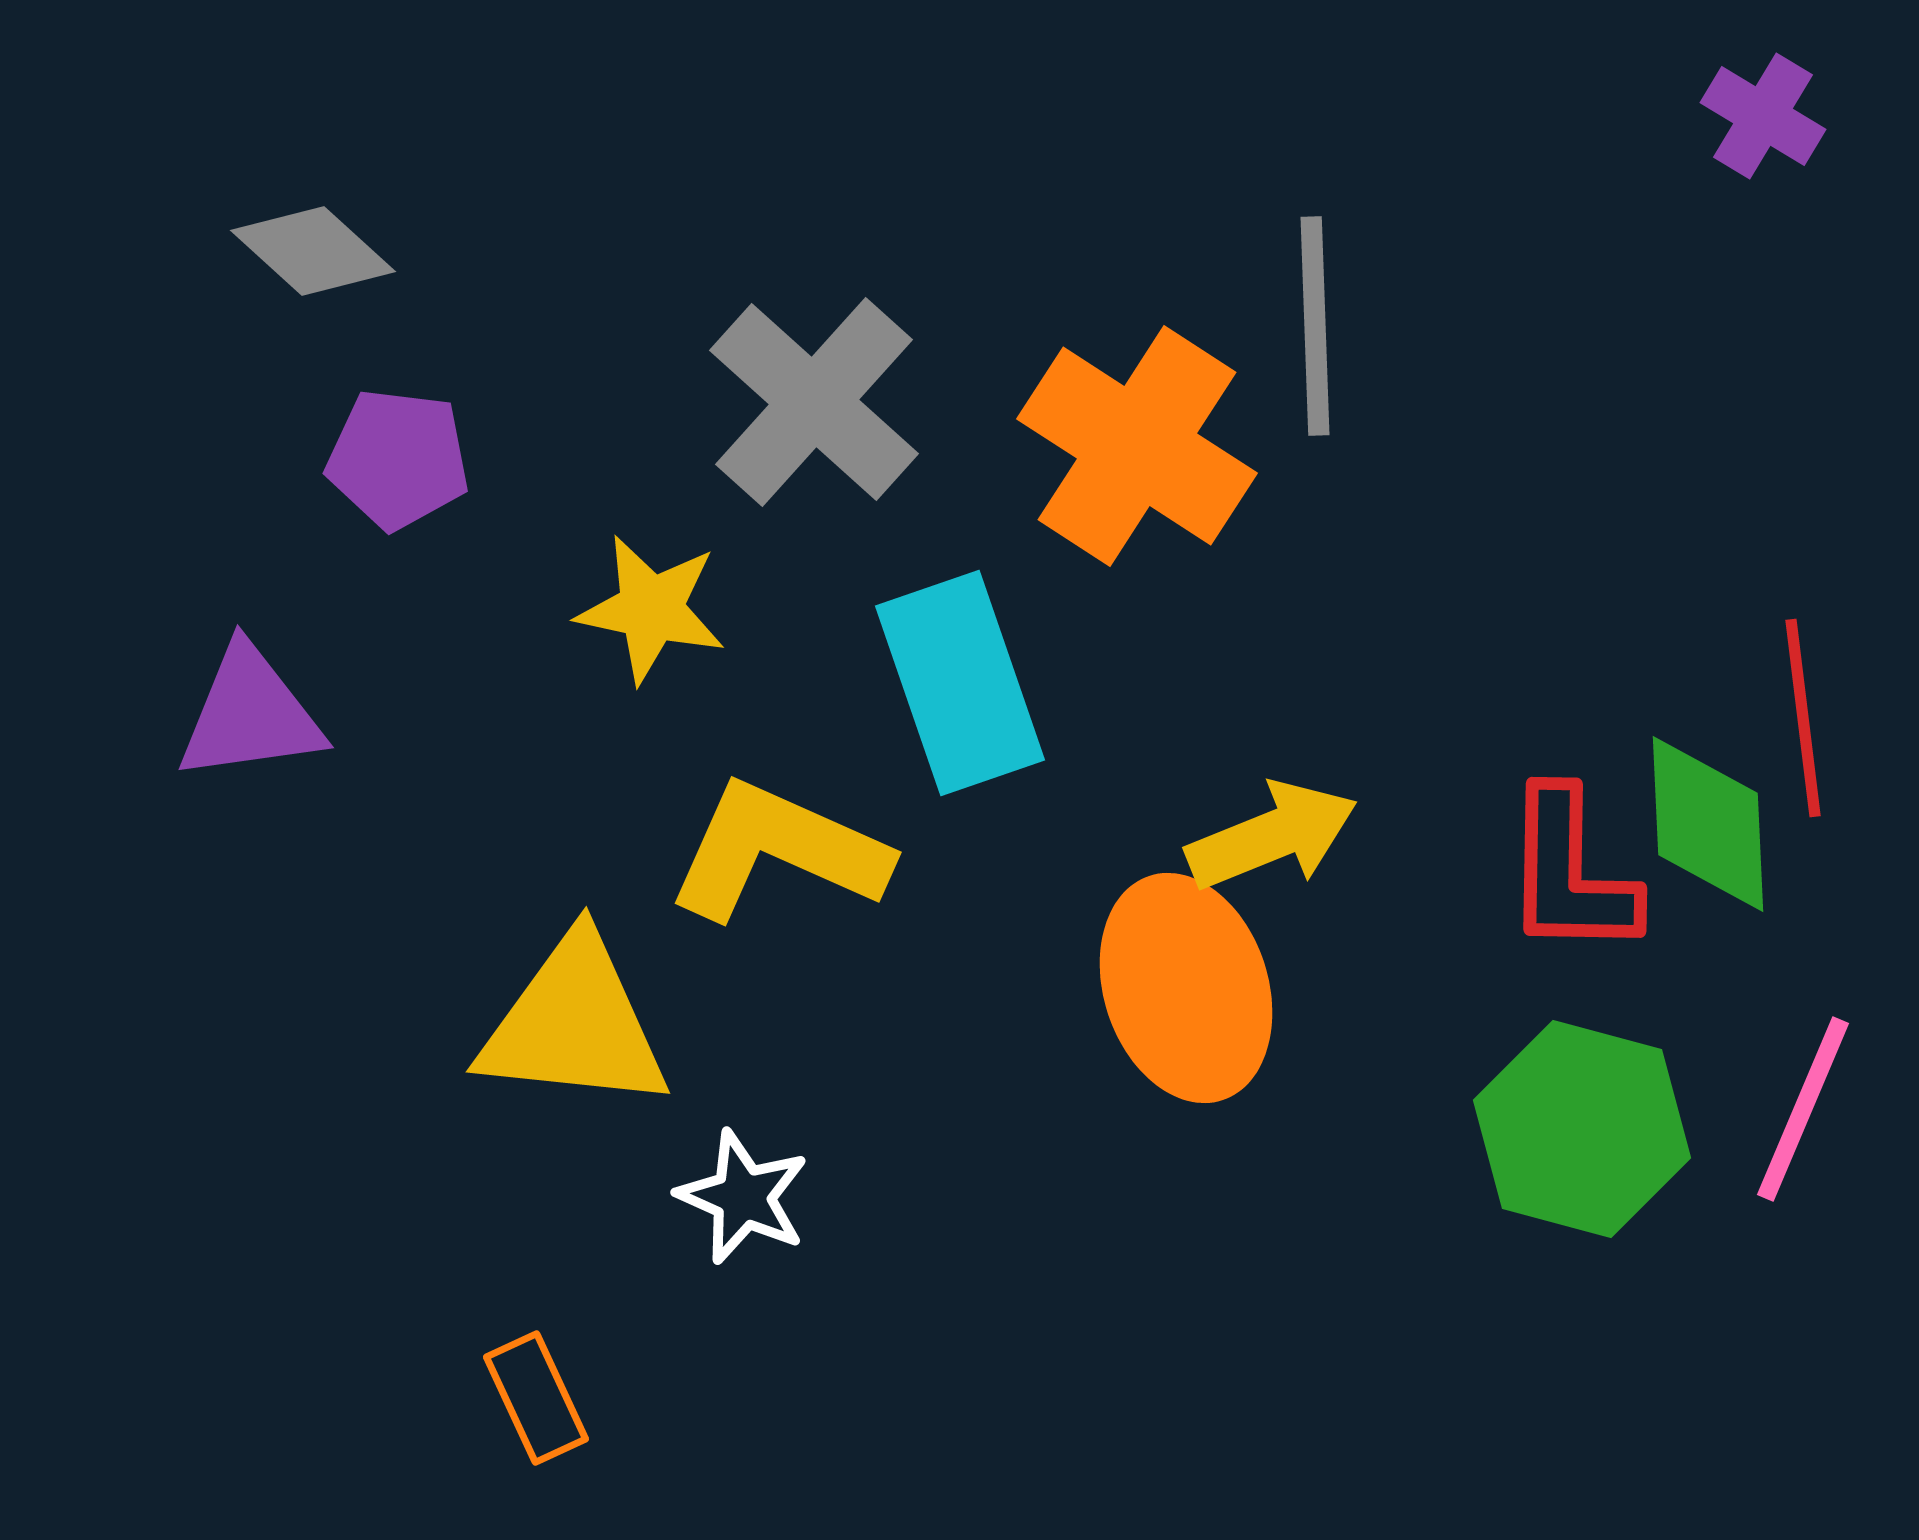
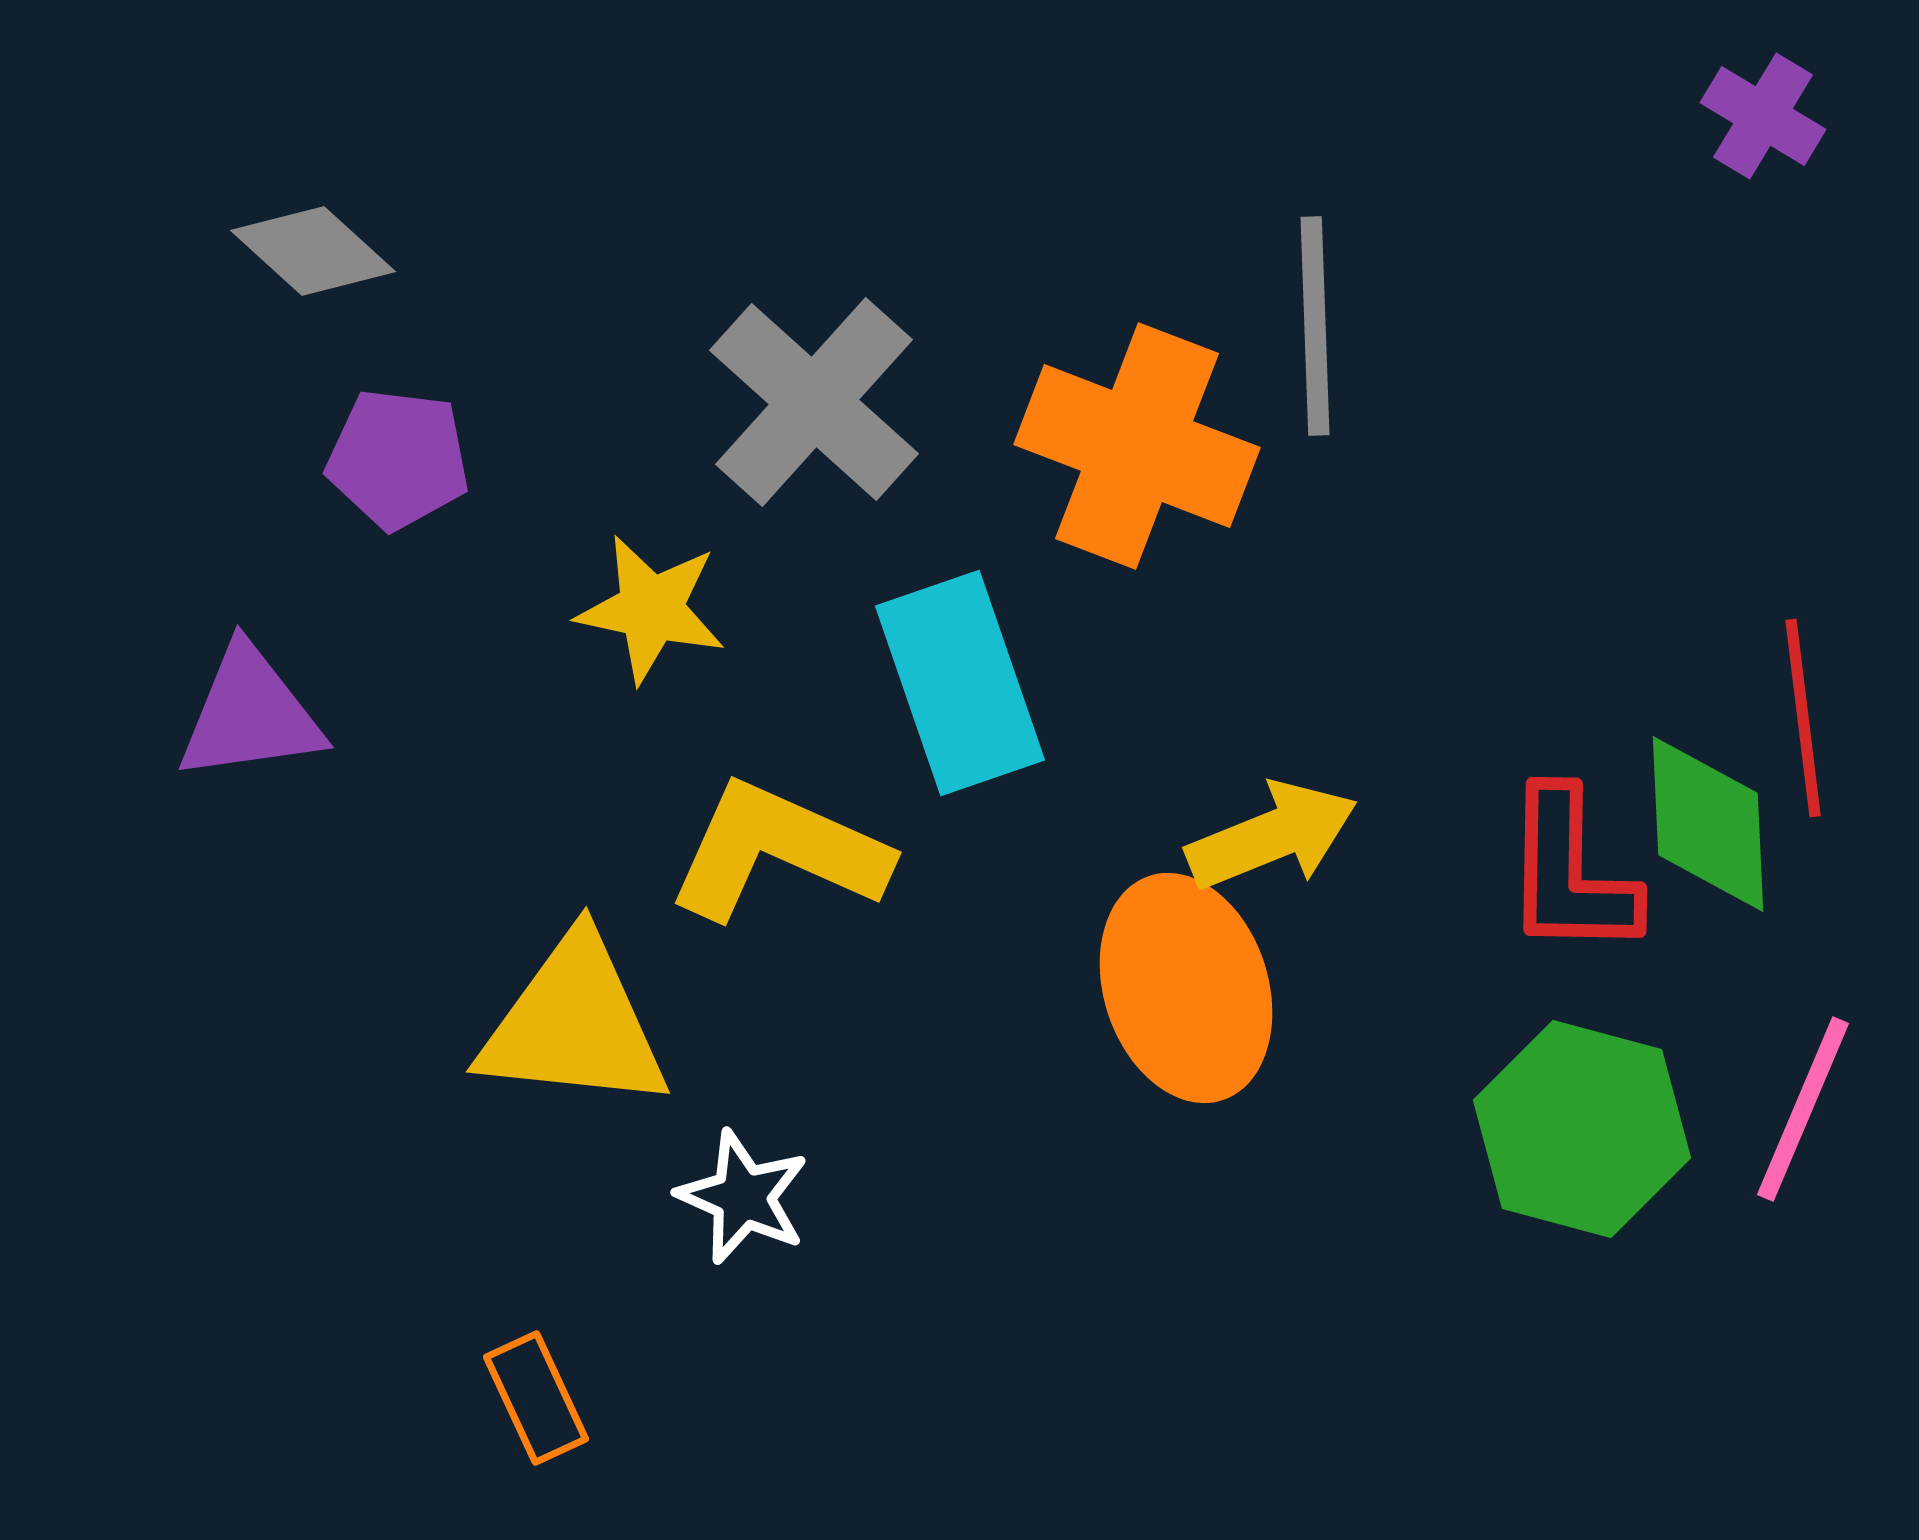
orange cross: rotated 12 degrees counterclockwise
